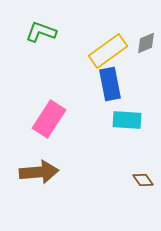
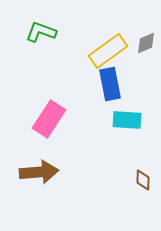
brown diamond: rotated 35 degrees clockwise
